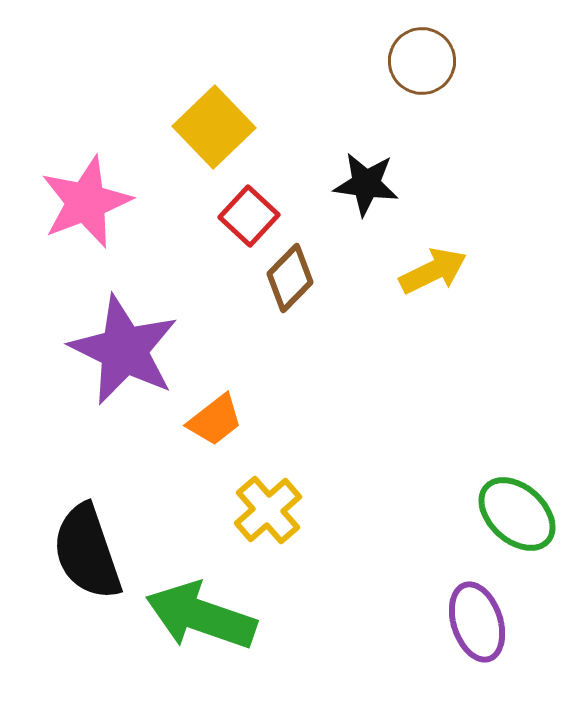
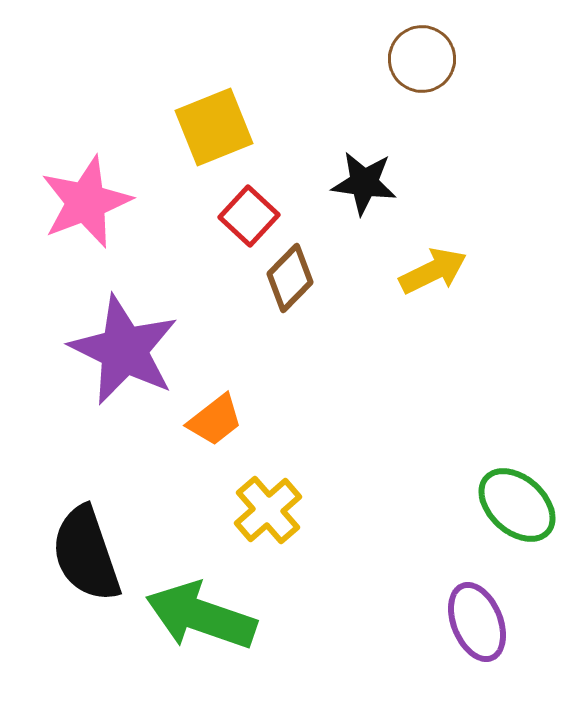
brown circle: moved 2 px up
yellow square: rotated 22 degrees clockwise
black star: moved 2 px left, 1 px up
green ellipse: moved 9 px up
black semicircle: moved 1 px left, 2 px down
purple ellipse: rotated 4 degrees counterclockwise
